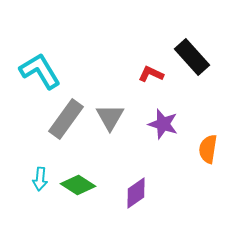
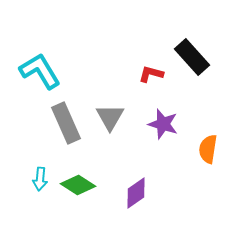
red L-shape: rotated 10 degrees counterclockwise
gray rectangle: moved 4 px down; rotated 60 degrees counterclockwise
